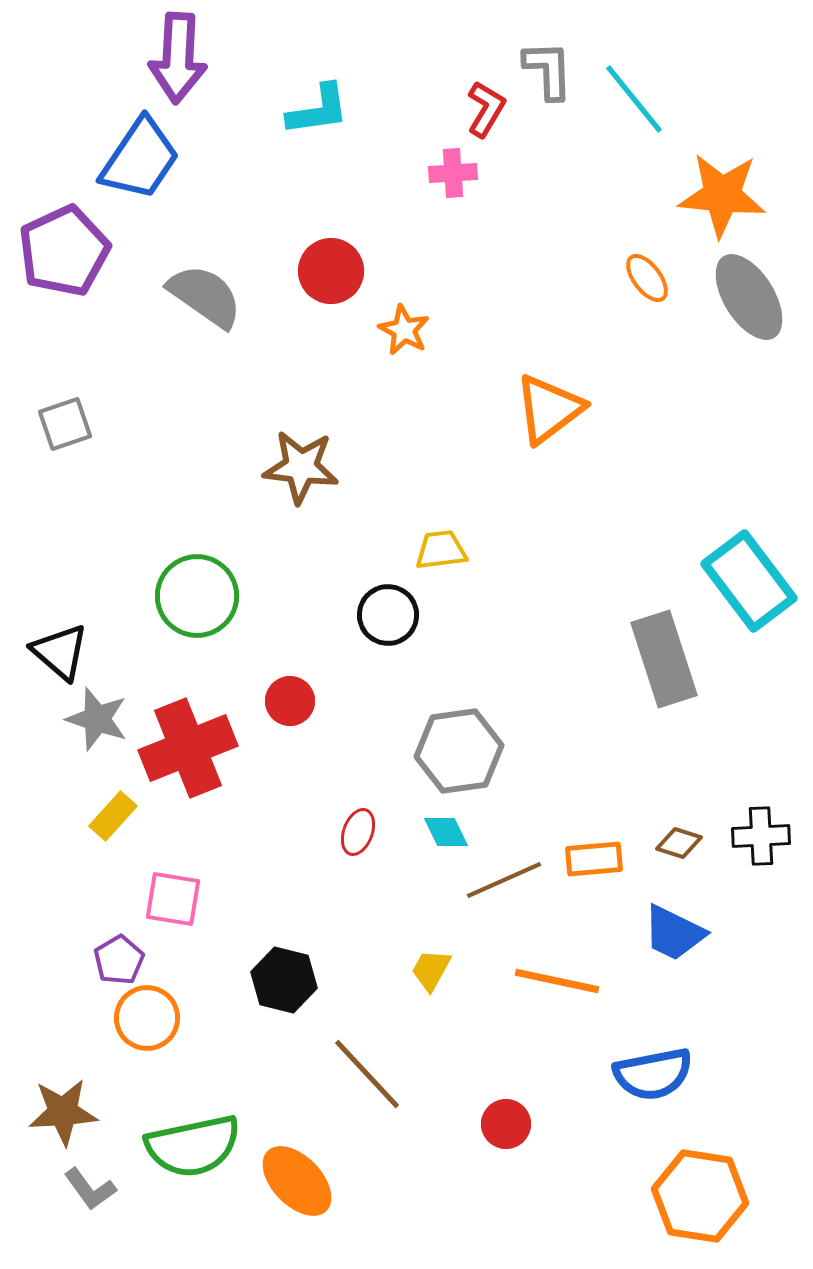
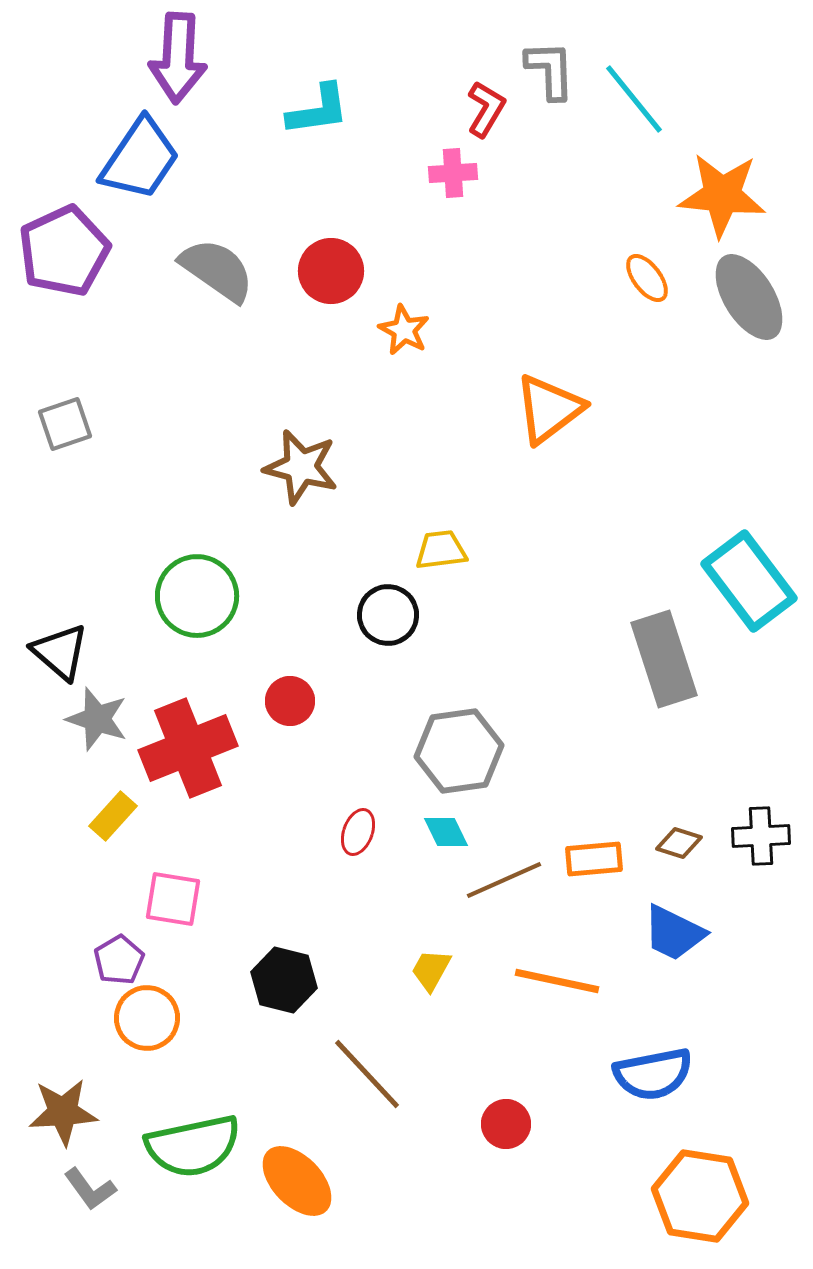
gray L-shape at (548, 70): moved 2 px right
gray semicircle at (205, 296): moved 12 px right, 26 px up
brown star at (301, 467): rotated 8 degrees clockwise
